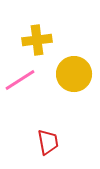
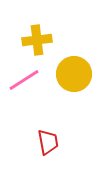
pink line: moved 4 px right
